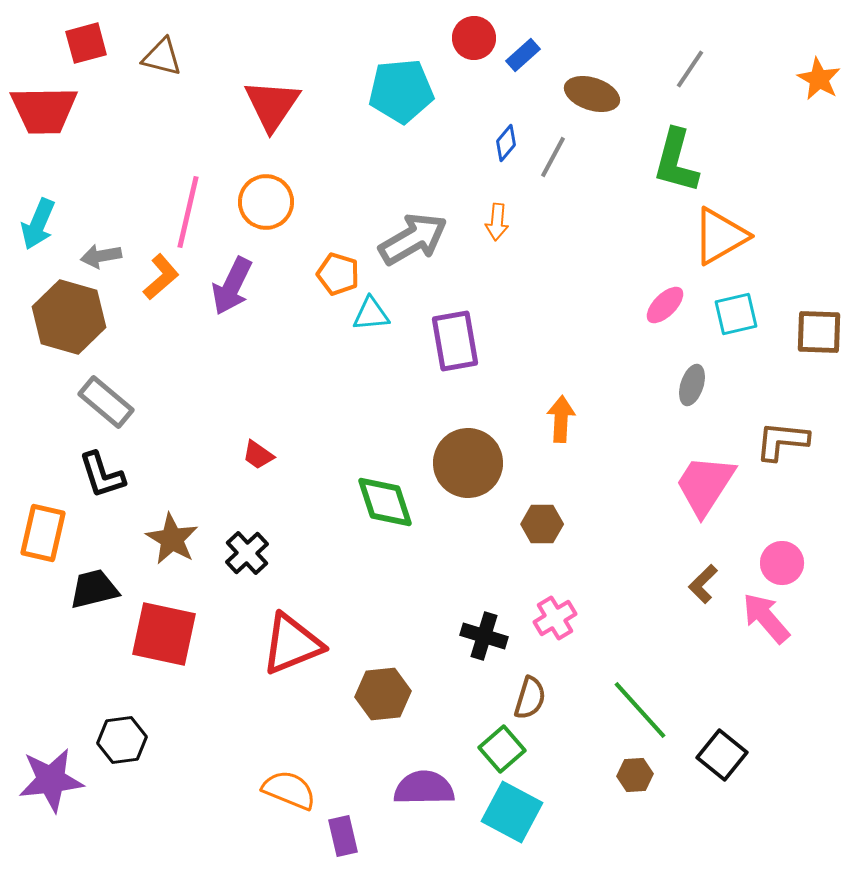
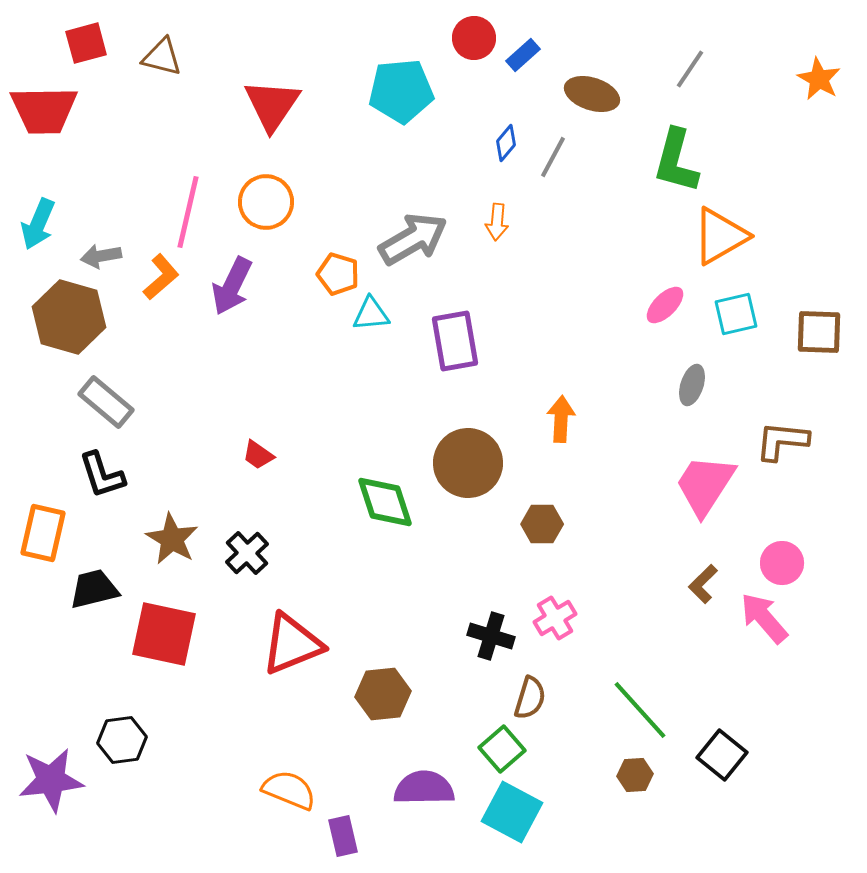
pink arrow at (766, 618): moved 2 px left
black cross at (484, 636): moved 7 px right
